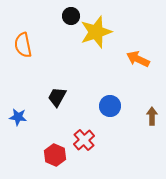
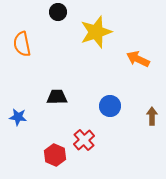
black circle: moved 13 px left, 4 px up
orange semicircle: moved 1 px left, 1 px up
black trapezoid: rotated 60 degrees clockwise
